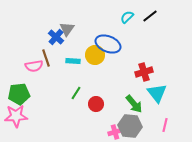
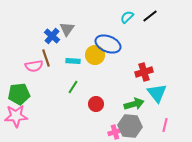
blue cross: moved 4 px left, 1 px up
green line: moved 3 px left, 6 px up
green arrow: rotated 66 degrees counterclockwise
